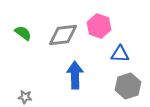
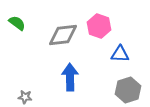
green semicircle: moved 6 px left, 10 px up
blue arrow: moved 5 px left, 2 px down
gray hexagon: moved 4 px down
